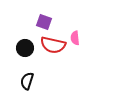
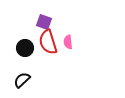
pink semicircle: moved 7 px left, 4 px down
red semicircle: moved 5 px left, 3 px up; rotated 60 degrees clockwise
black semicircle: moved 5 px left, 1 px up; rotated 30 degrees clockwise
